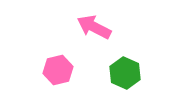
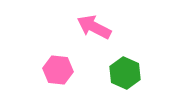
pink hexagon: rotated 20 degrees clockwise
